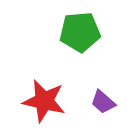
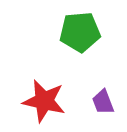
purple trapezoid: rotated 28 degrees clockwise
